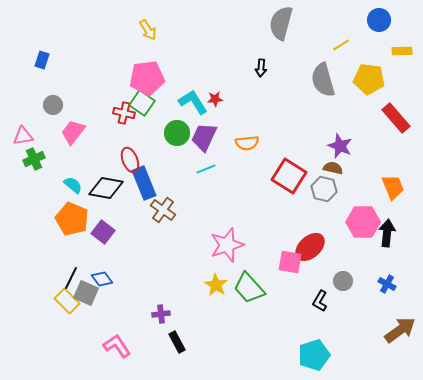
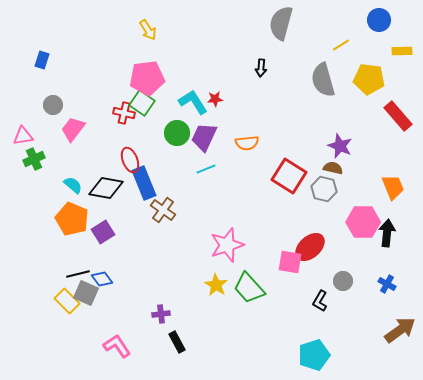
red rectangle at (396, 118): moved 2 px right, 2 px up
pink trapezoid at (73, 132): moved 3 px up
purple square at (103, 232): rotated 20 degrees clockwise
black line at (71, 278): moved 7 px right, 4 px up; rotated 50 degrees clockwise
